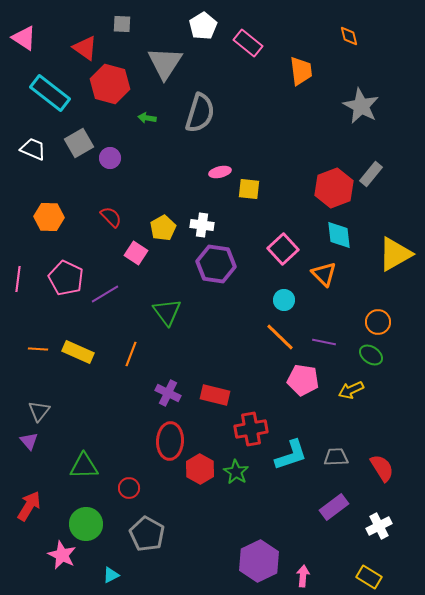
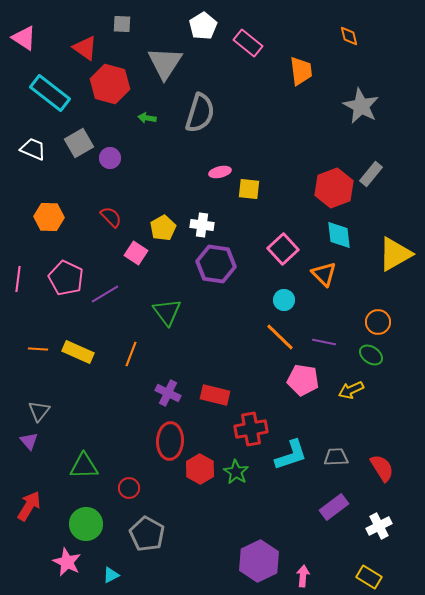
pink star at (62, 555): moved 5 px right, 7 px down
